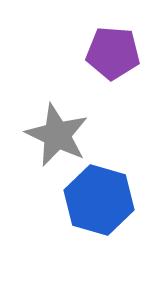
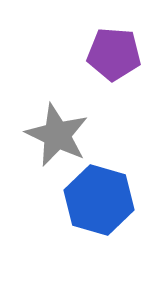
purple pentagon: moved 1 px right, 1 px down
